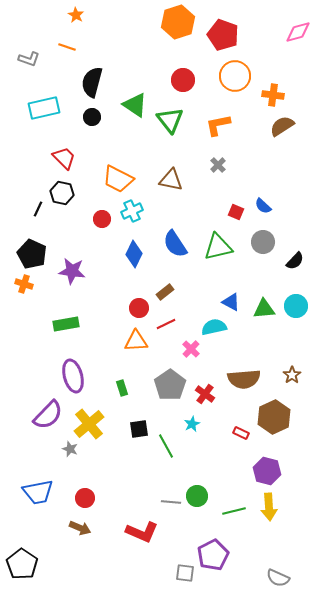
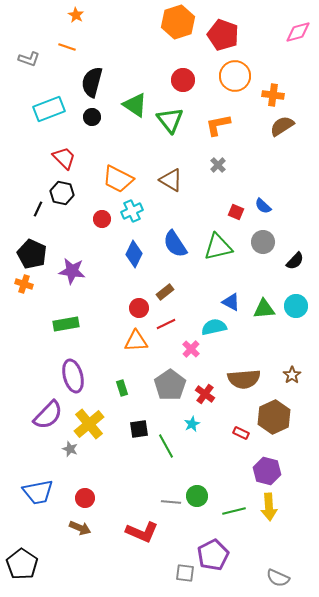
cyan rectangle at (44, 108): moved 5 px right, 1 px down; rotated 8 degrees counterclockwise
brown triangle at (171, 180): rotated 20 degrees clockwise
